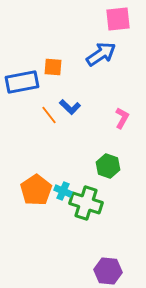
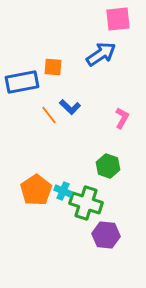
purple hexagon: moved 2 px left, 36 px up
